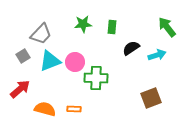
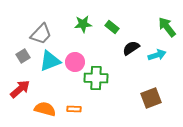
green rectangle: rotated 56 degrees counterclockwise
